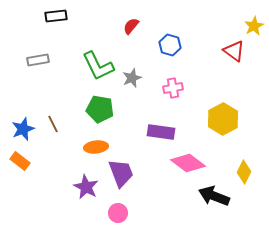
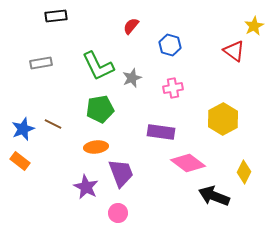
gray rectangle: moved 3 px right, 3 px down
green pentagon: rotated 20 degrees counterclockwise
brown line: rotated 36 degrees counterclockwise
